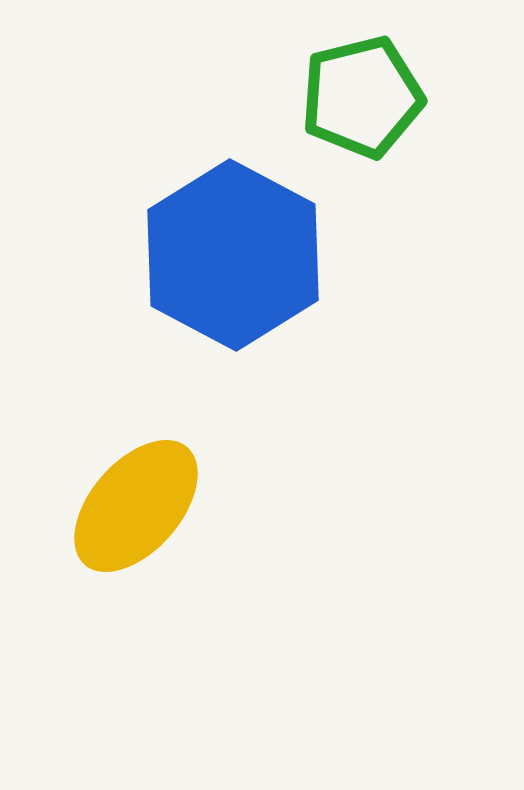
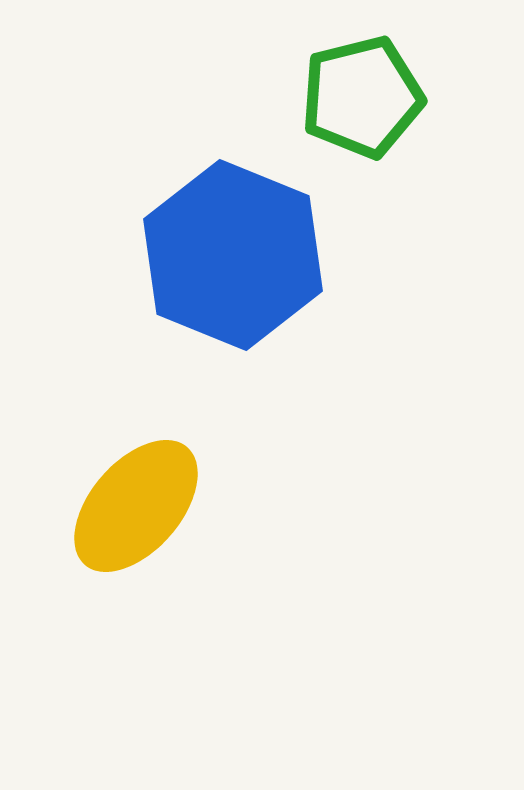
blue hexagon: rotated 6 degrees counterclockwise
